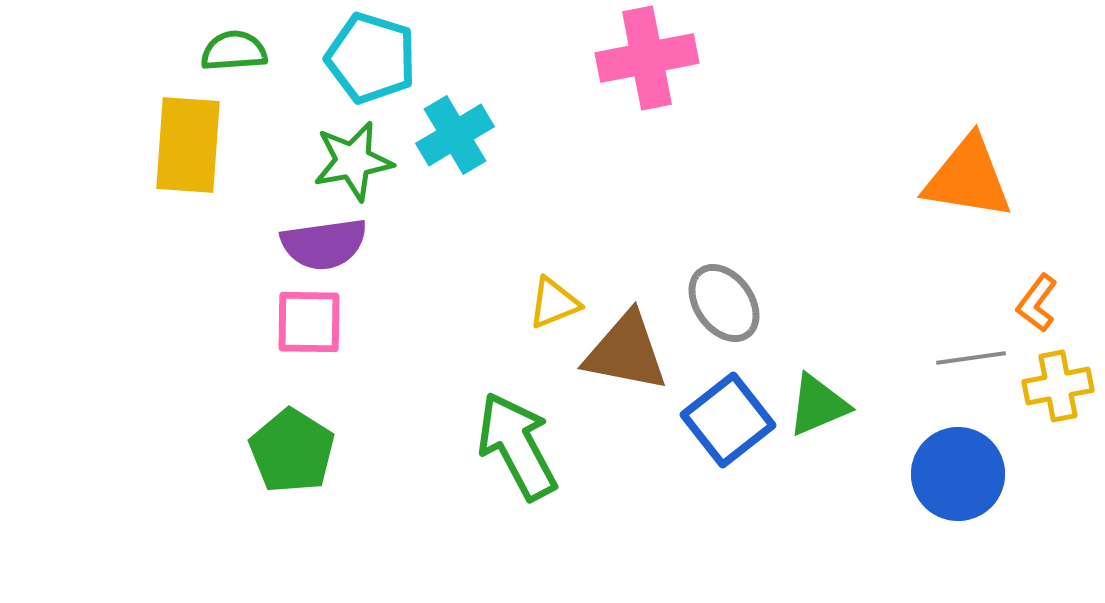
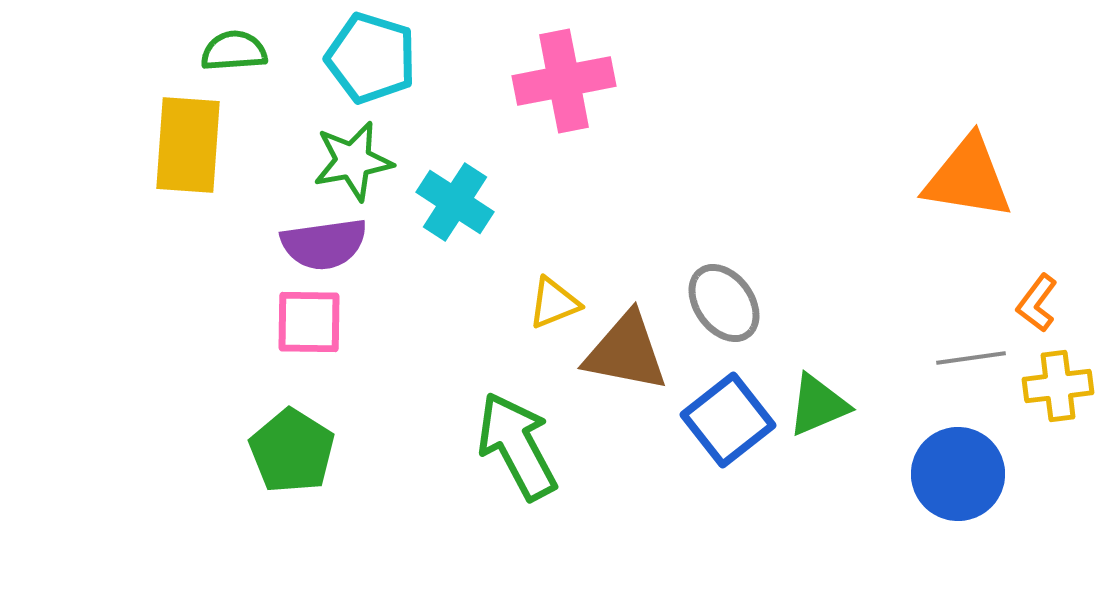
pink cross: moved 83 px left, 23 px down
cyan cross: moved 67 px down; rotated 26 degrees counterclockwise
yellow cross: rotated 4 degrees clockwise
